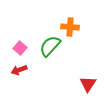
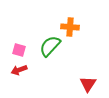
pink square: moved 1 px left, 2 px down; rotated 24 degrees counterclockwise
